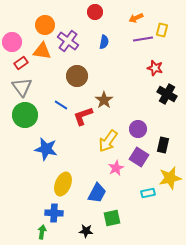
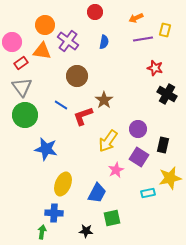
yellow rectangle: moved 3 px right
pink star: moved 2 px down
